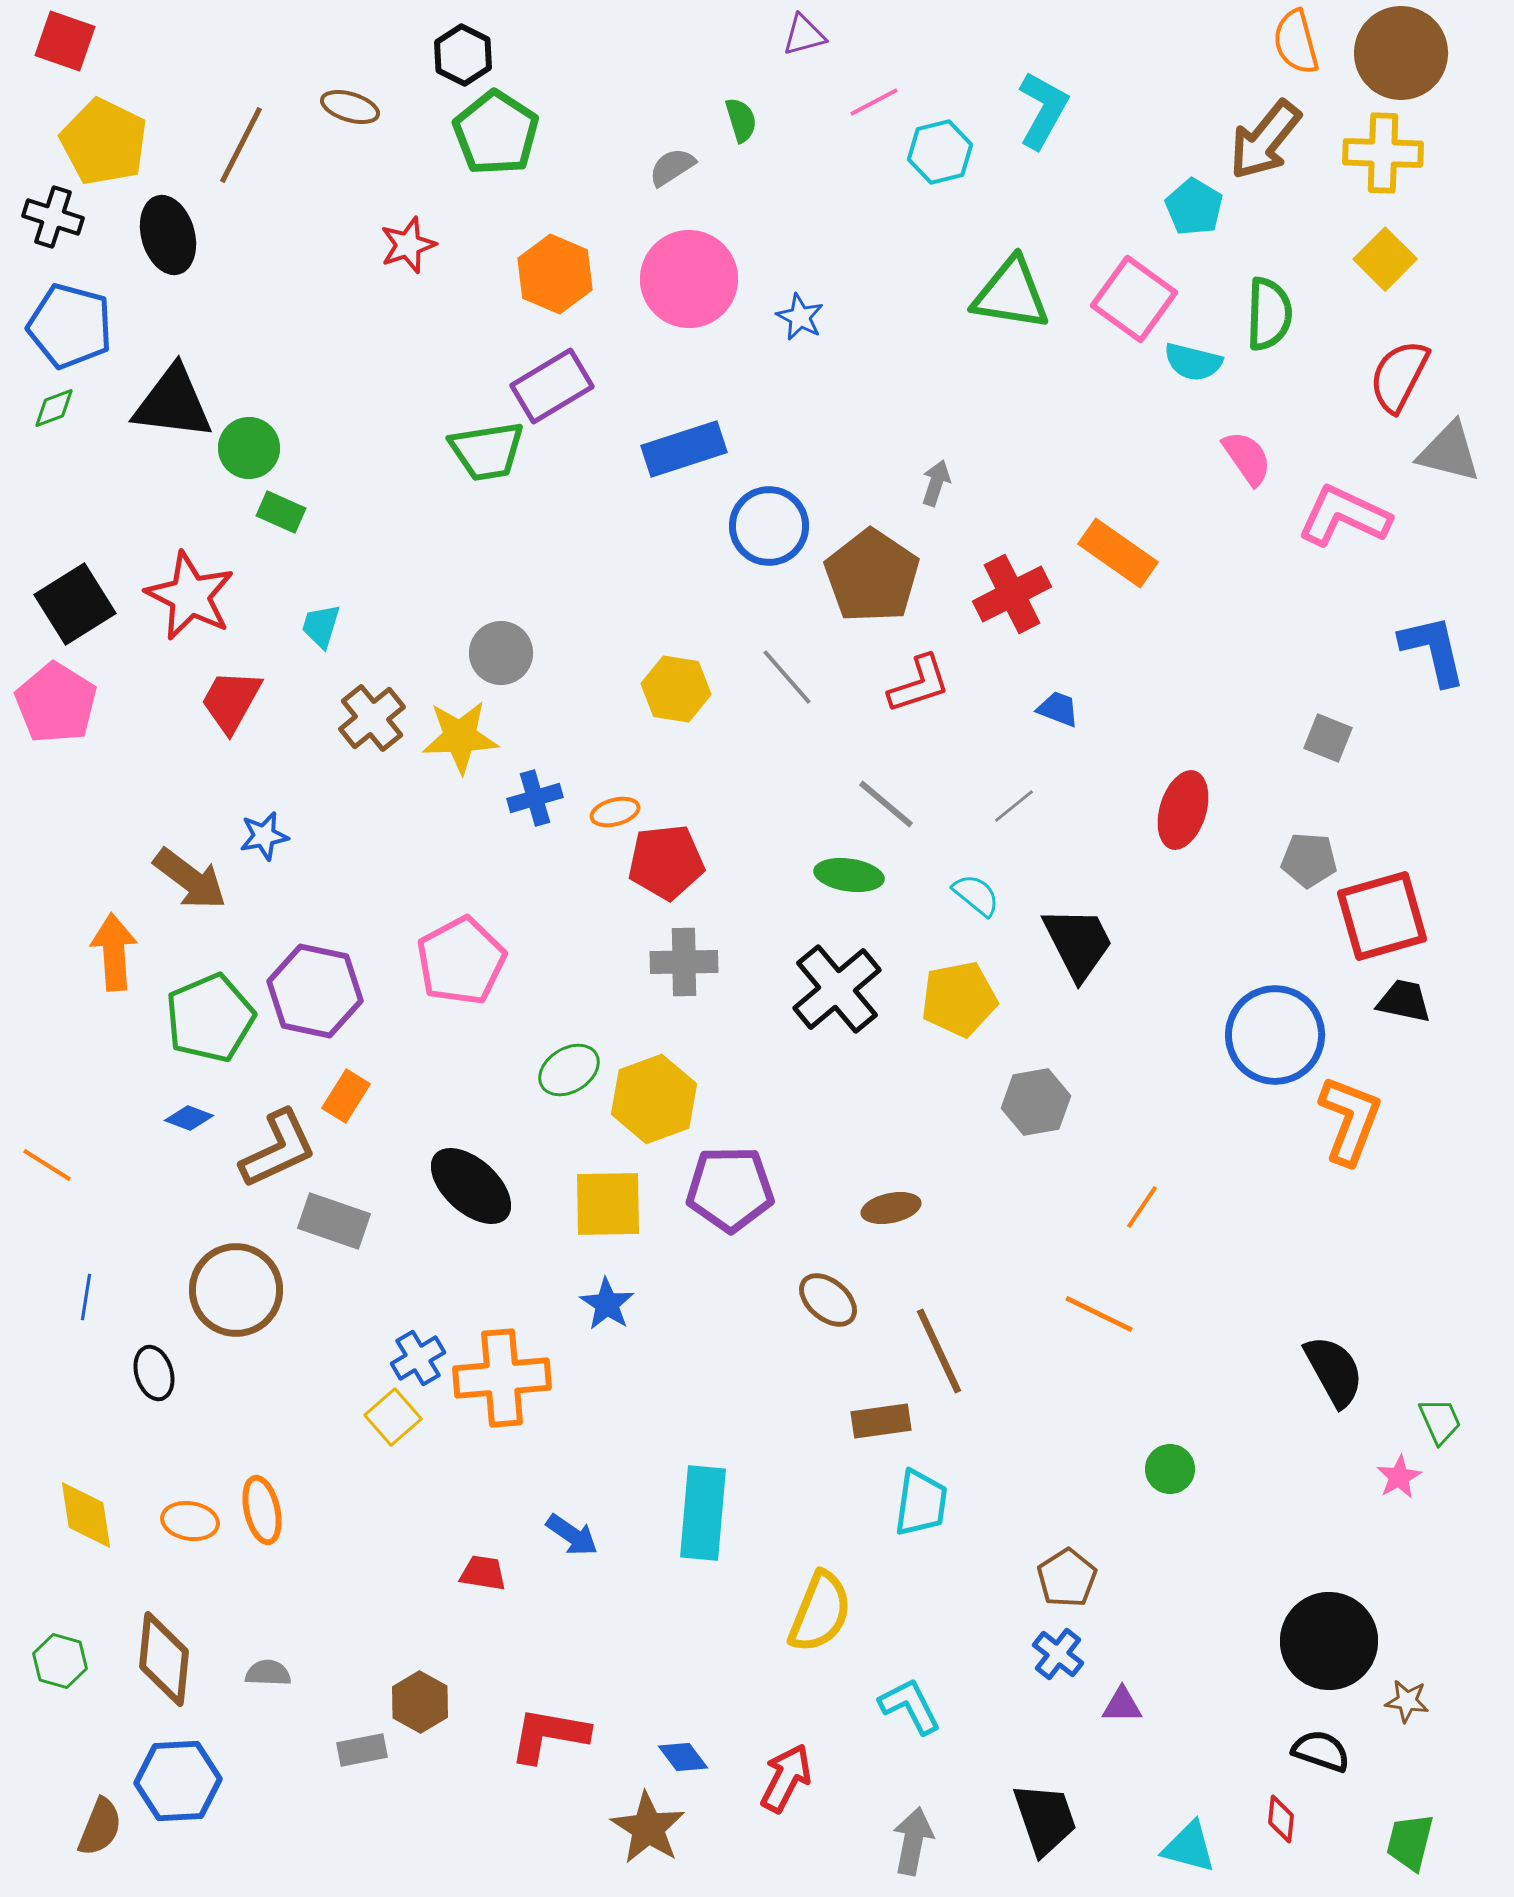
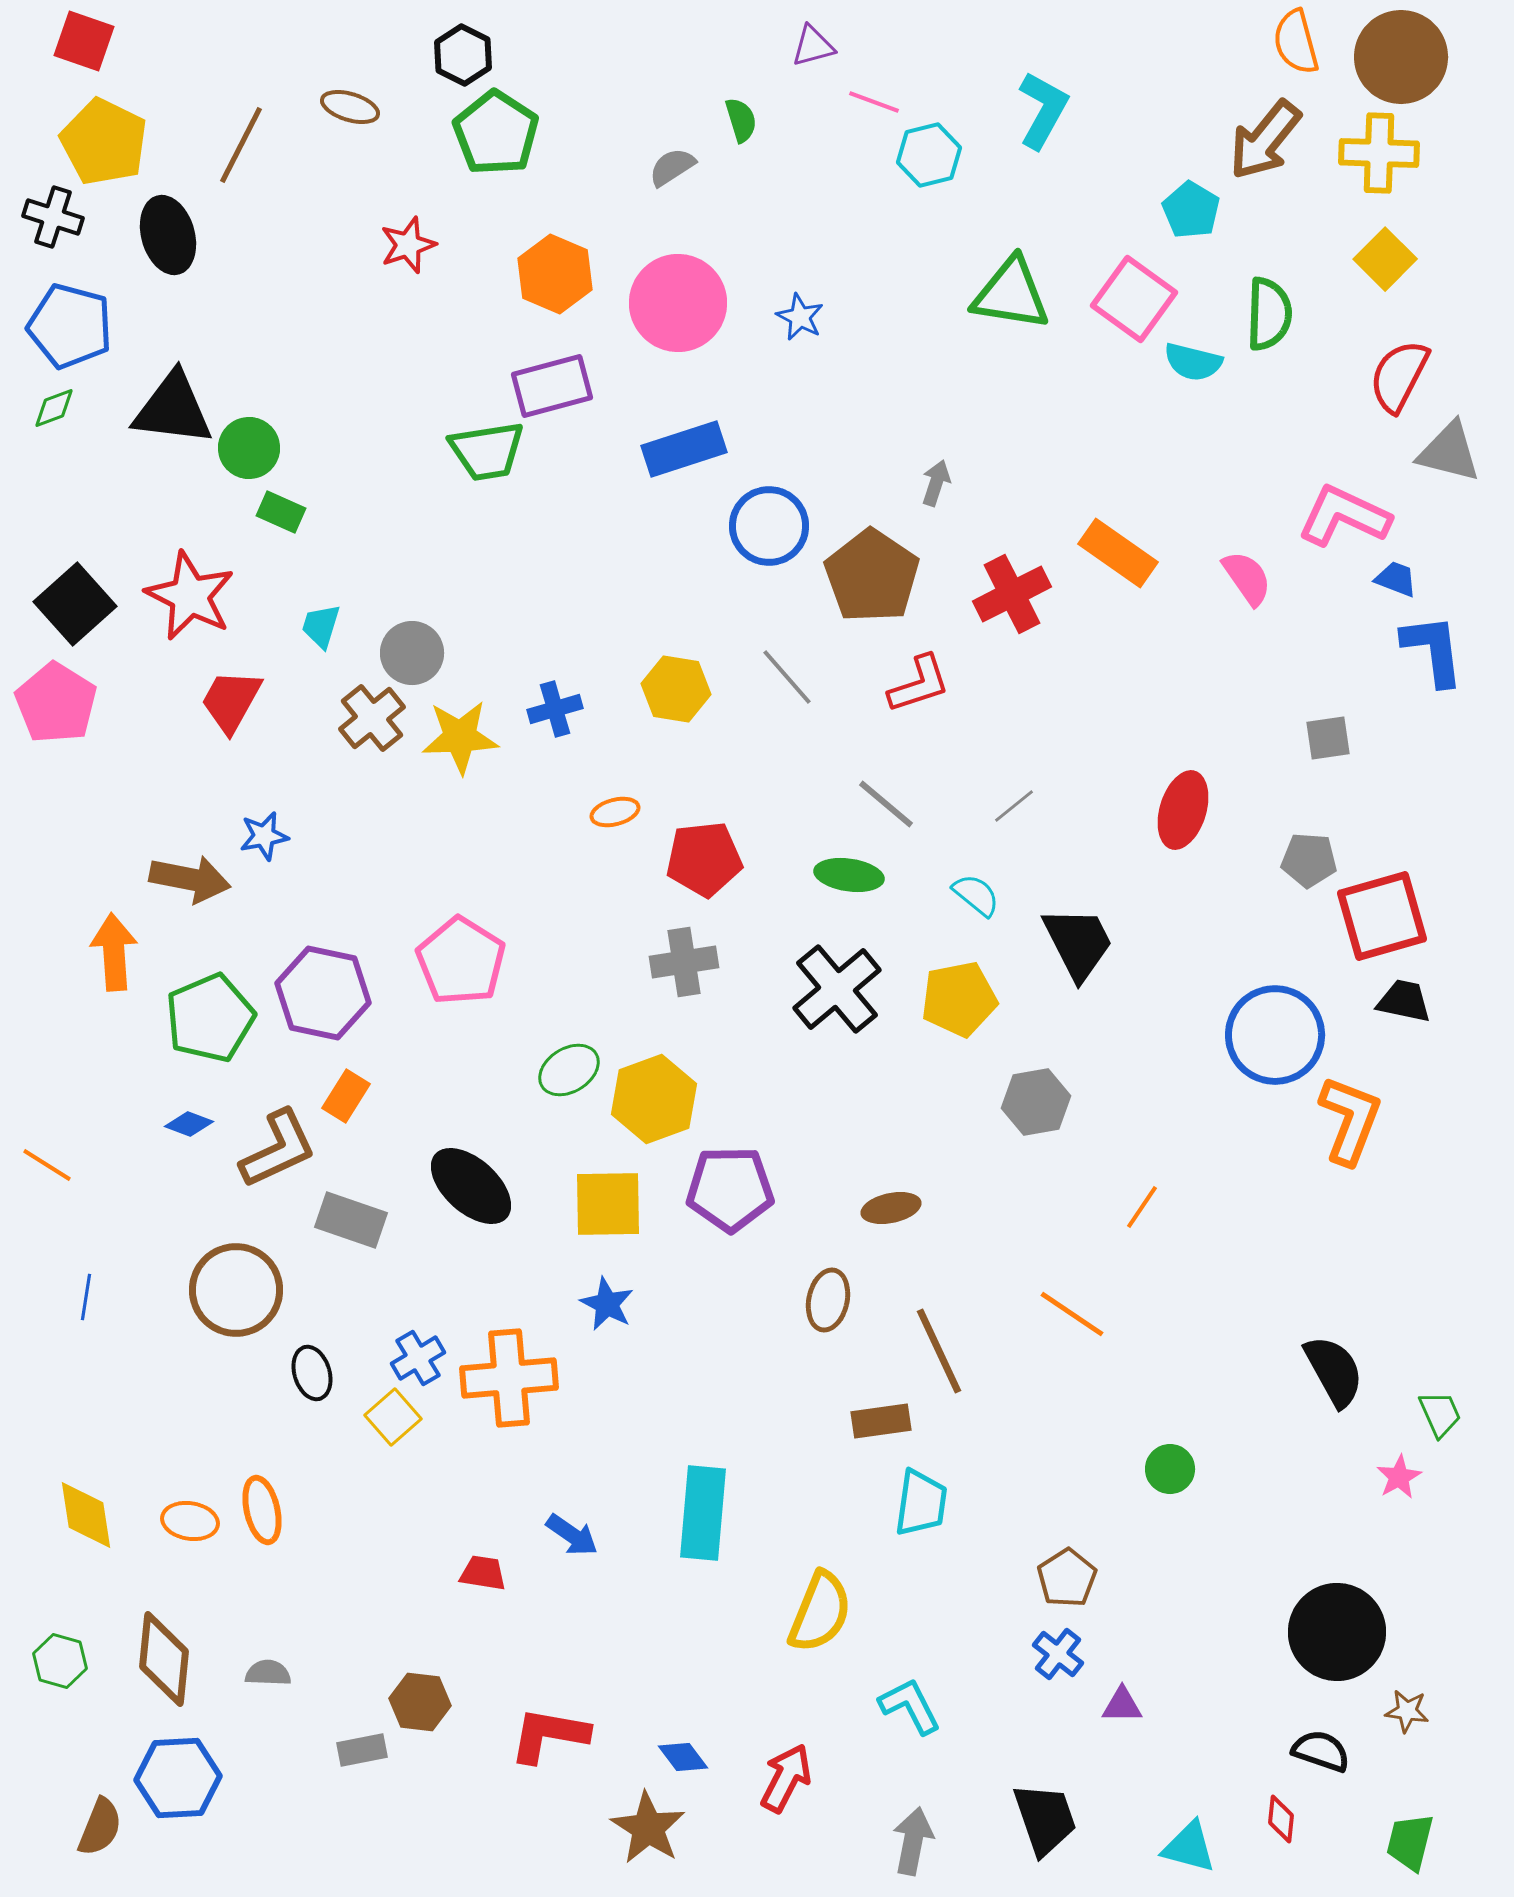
purple triangle at (804, 35): moved 9 px right, 11 px down
red square at (65, 41): moved 19 px right
brown circle at (1401, 53): moved 4 px down
pink line at (874, 102): rotated 48 degrees clockwise
cyan hexagon at (940, 152): moved 11 px left, 3 px down
yellow cross at (1383, 153): moved 4 px left
cyan pentagon at (1194, 207): moved 3 px left, 3 px down
pink circle at (689, 279): moved 11 px left, 24 px down
purple rectangle at (552, 386): rotated 16 degrees clockwise
black triangle at (173, 403): moved 6 px down
pink semicircle at (1247, 458): moved 120 px down
black square at (75, 604): rotated 10 degrees counterclockwise
blue L-shape at (1433, 650): rotated 6 degrees clockwise
gray circle at (501, 653): moved 89 px left
blue trapezoid at (1058, 709): moved 338 px right, 130 px up
gray square at (1328, 738): rotated 30 degrees counterclockwise
blue cross at (535, 798): moved 20 px right, 89 px up
red pentagon at (666, 862): moved 38 px right, 3 px up
brown arrow at (190, 879): rotated 26 degrees counterclockwise
pink pentagon at (461, 961): rotated 12 degrees counterclockwise
gray cross at (684, 962): rotated 8 degrees counterclockwise
purple hexagon at (315, 991): moved 8 px right, 2 px down
blue diamond at (189, 1118): moved 6 px down
gray rectangle at (334, 1221): moved 17 px right, 1 px up
brown ellipse at (828, 1300): rotated 62 degrees clockwise
blue star at (607, 1304): rotated 6 degrees counterclockwise
orange line at (1099, 1314): moved 27 px left; rotated 8 degrees clockwise
black ellipse at (154, 1373): moved 158 px right
orange cross at (502, 1378): moved 7 px right
green trapezoid at (1440, 1421): moved 7 px up
black circle at (1329, 1641): moved 8 px right, 9 px up
brown star at (1407, 1701): moved 10 px down
brown hexagon at (420, 1702): rotated 22 degrees counterclockwise
blue hexagon at (178, 1781): moved 3 px up
